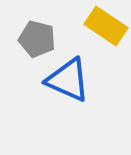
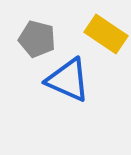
yellow rectangle: moved 8 px down
